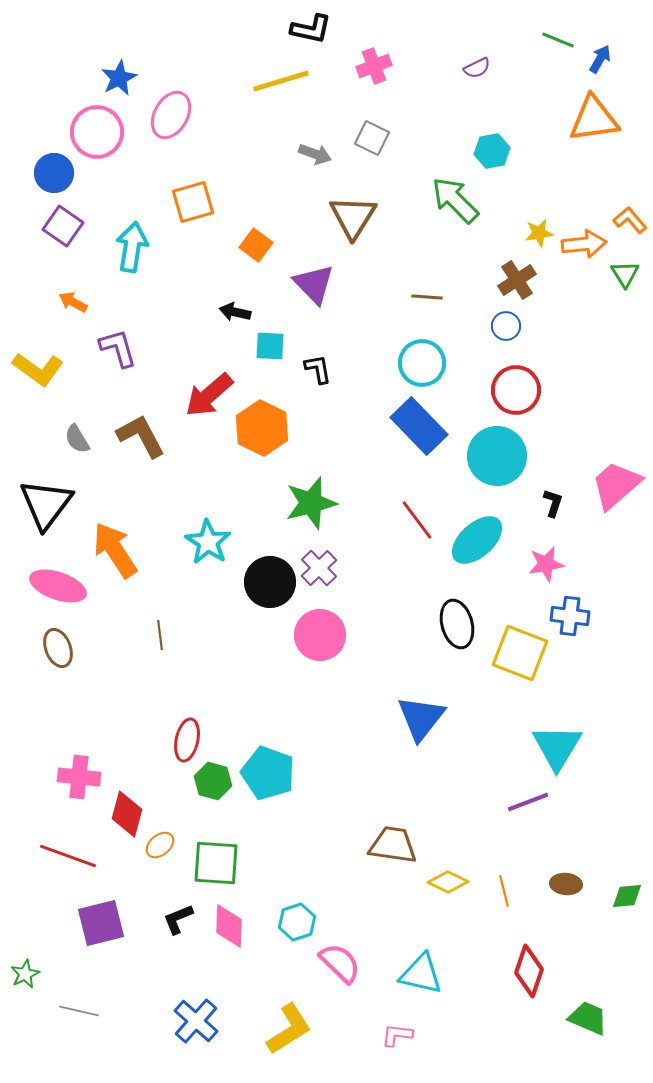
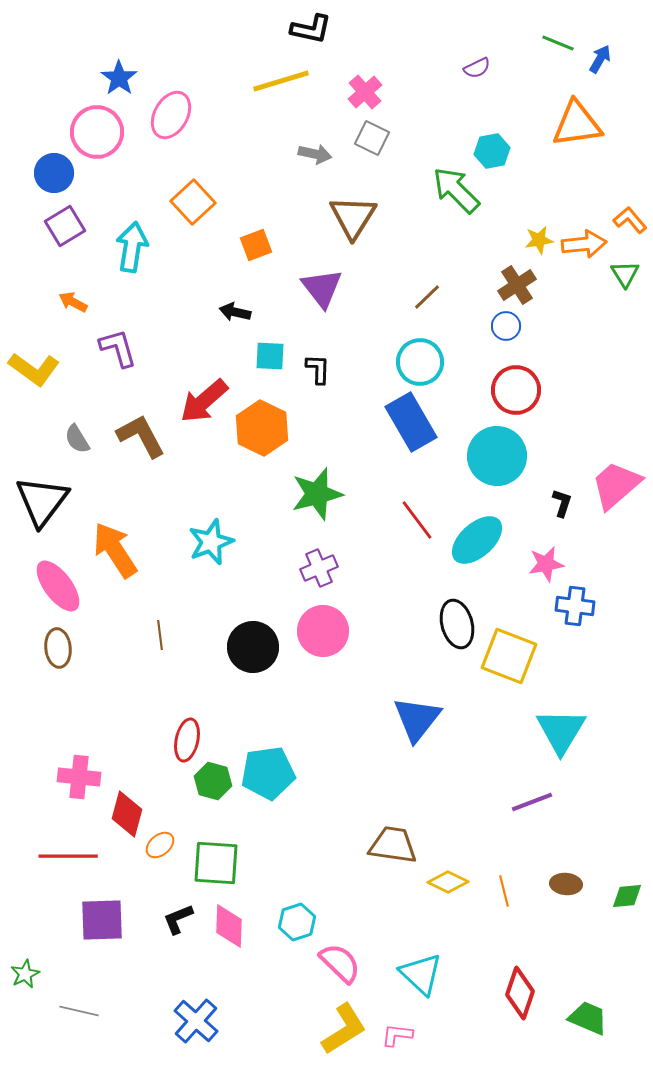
green line at (558, 40): moved 3 px down
pink cross at (374, 66): moved 9 px left, 26 px down; rotated 20 degrees counterclockwise
blue star at (119, 78): rotated 9 degrees counterclockwise
orange triangle at (594, 119): moved 17 px left, 5 px down
gray arrow at (315, 154): rotated 8 degrees counterclockwise
green arrow at (455, 200): moved 1 px right, 10 px up
orange square at (193, 202): rotated 27 degrees counterclockwise
purple square at (63, 226): moved 2 px right; rotated 24 degrees clockwise
yellow star at (539, 233): moved 7 px down
orange square at (256, 245): rotated 32 degrees clockwise
brown cross at (517, 280): moved 5 px down
purple triangle at (314, 284): moved 8 px right, 4 px down; rotated 6 degrees clockwise
brown line at (427, 297): rotated 48 degrees counterclockwise
cyan square at (270, 346): moved 10 px down
cyan circle at (422, 363): moved 2 px left, 1 px up
yellow L-shape at (38, 369): moved 4 px left
black L-shape at (318, 369): rotated 12 degrees clockwise
red arrow at (209, 395): moved 5 px left, 6 px down
blue rectangle at (419, 426): moved 8 px left, 4 px up; rotated 14 degrees clockwise
green star at (311, 503): moved 6 px right, 9 px up
black L-shape at (553, 503): moved 9 px right
black triangle at (46, 504): moved 4 px left, 3 px up
cyan star at (208, 542): moved 3 px right; rotated 18 degrees clockwise
purple cross at (319, 568): rotated 21 degrees clockwise
black circle at (270, 582): moved 17 px left, 65 px down
pink ellipse at (58, 586): rotated 34 degrees clockwise
blue cross at (570, 616): moved 5 px right, 10 px up
pink circle at (320, 635): moved 3 px right, 4 px up
brown ellipse at (58, 648): rotated 15 degrees clockwise
yellow square at (520, 653): moved 11 px left, 3 px down
blue triangle at (421, 718): moved 4 px left, 1 px down
cyan triangle at (557, 747): moved 4 px right, 16 px up
cyan pentagon at (268, 773): rotated 28 degrees counterclockwise
purple line at (528, 802): moved 4 px right
red line at (68, 856): rotated 20 degrees counterclockwise
purple square at (101, 923): moved 1 px right, 3 px up; rotated 12 degrees clockwise
red diamond at (529, 971): moved 9 px left, 22 px down
cyan triangle at (421, 974): rotated 30 degrees clockwise
yellow L-shape at (289, 1029): moved 55 px right
